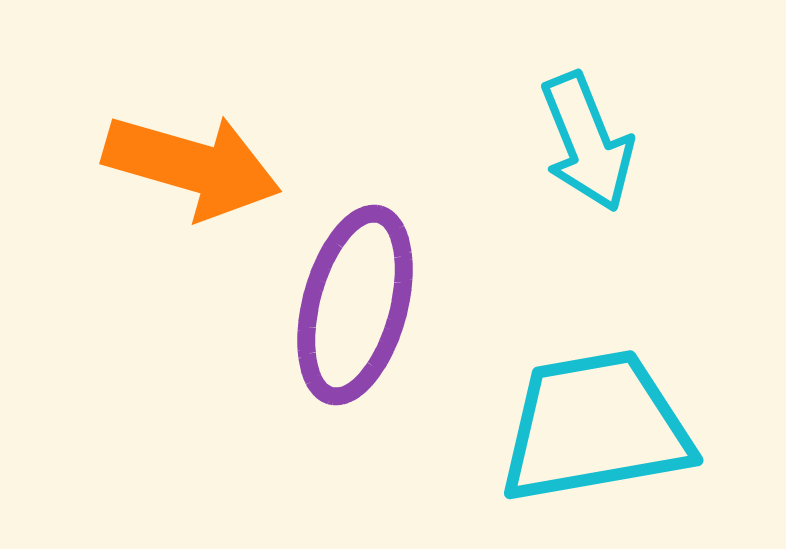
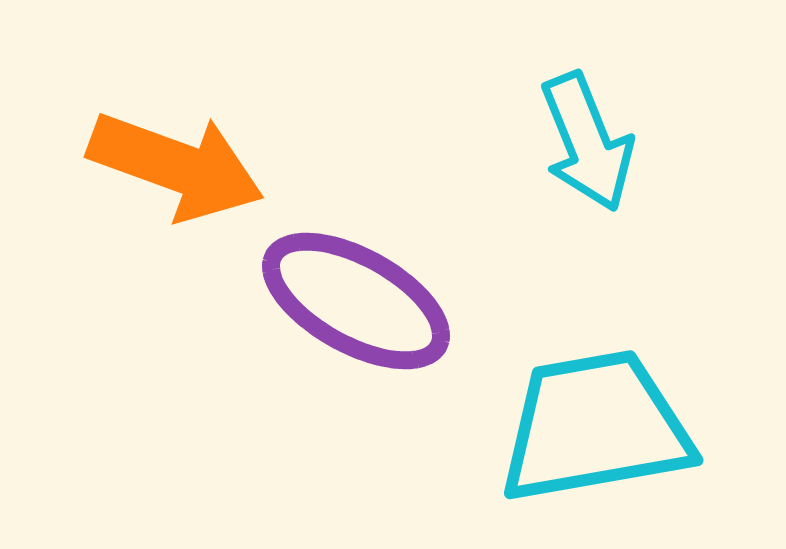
orange arrow: moved 16 px left; rotated 4 degrees clockwise
purple ellipse: moved 1 px right, 4 px up; rotated 76 degrees counterclockwise
